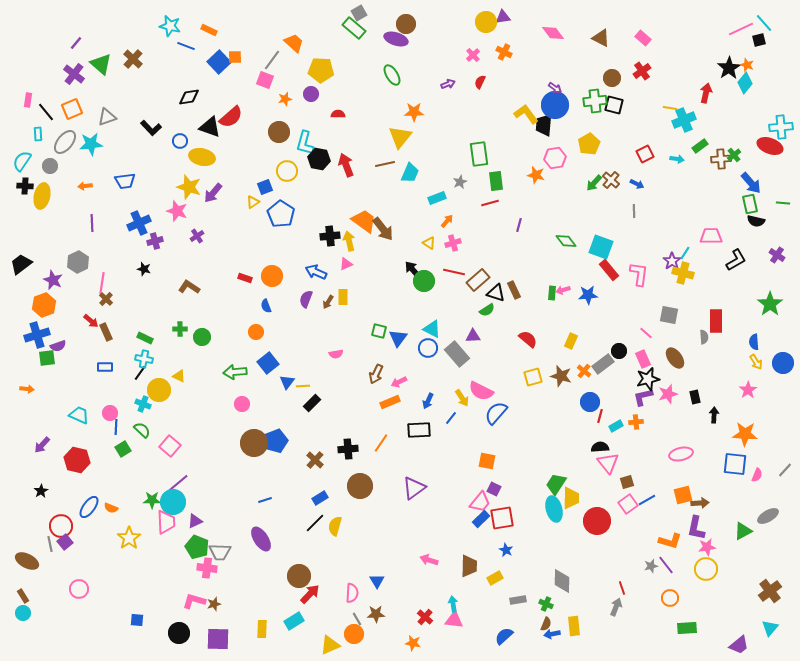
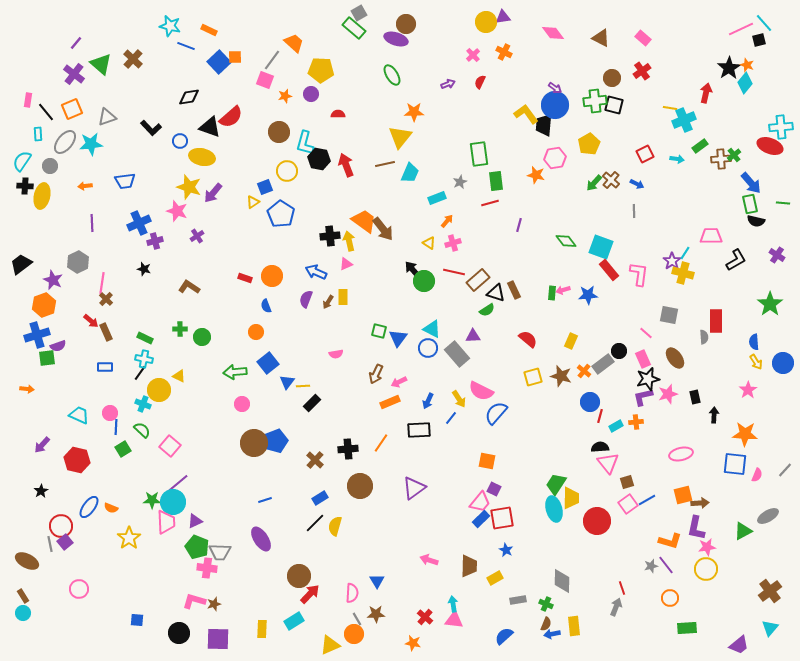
orange star at (285, 99): moved 3 px up
yellow arrow at (462, 398): moved 3 px left, 1 px down
